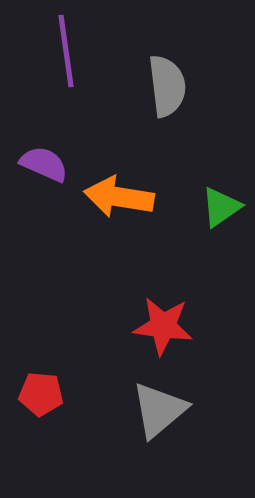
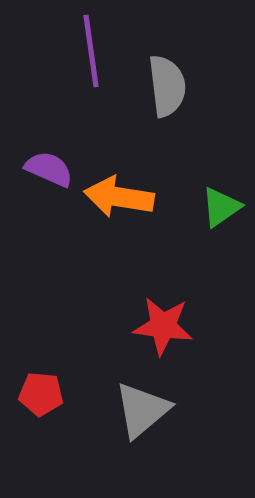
purple line: moved 25 px right
purple semicircle: moved 5 px right, 5 px down
gray triangle: moved 17 px left
